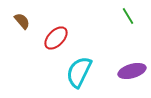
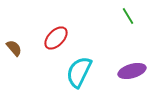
brown semicircle: moved 8 px left, 27 px down
